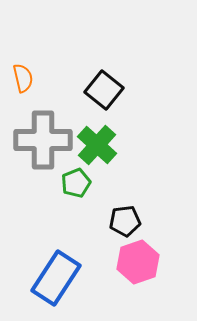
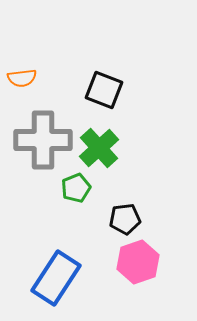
orange semicircle: moved 1 px left; rotated 96 degrees clockwise
black square: rotated 18 degrees counterclockwise
green cross: moved 2 px right, 3 px down; rotated 6 degrees clockwise
green pentagon: moved 5 px down
black pentagon: moved 2 px up
